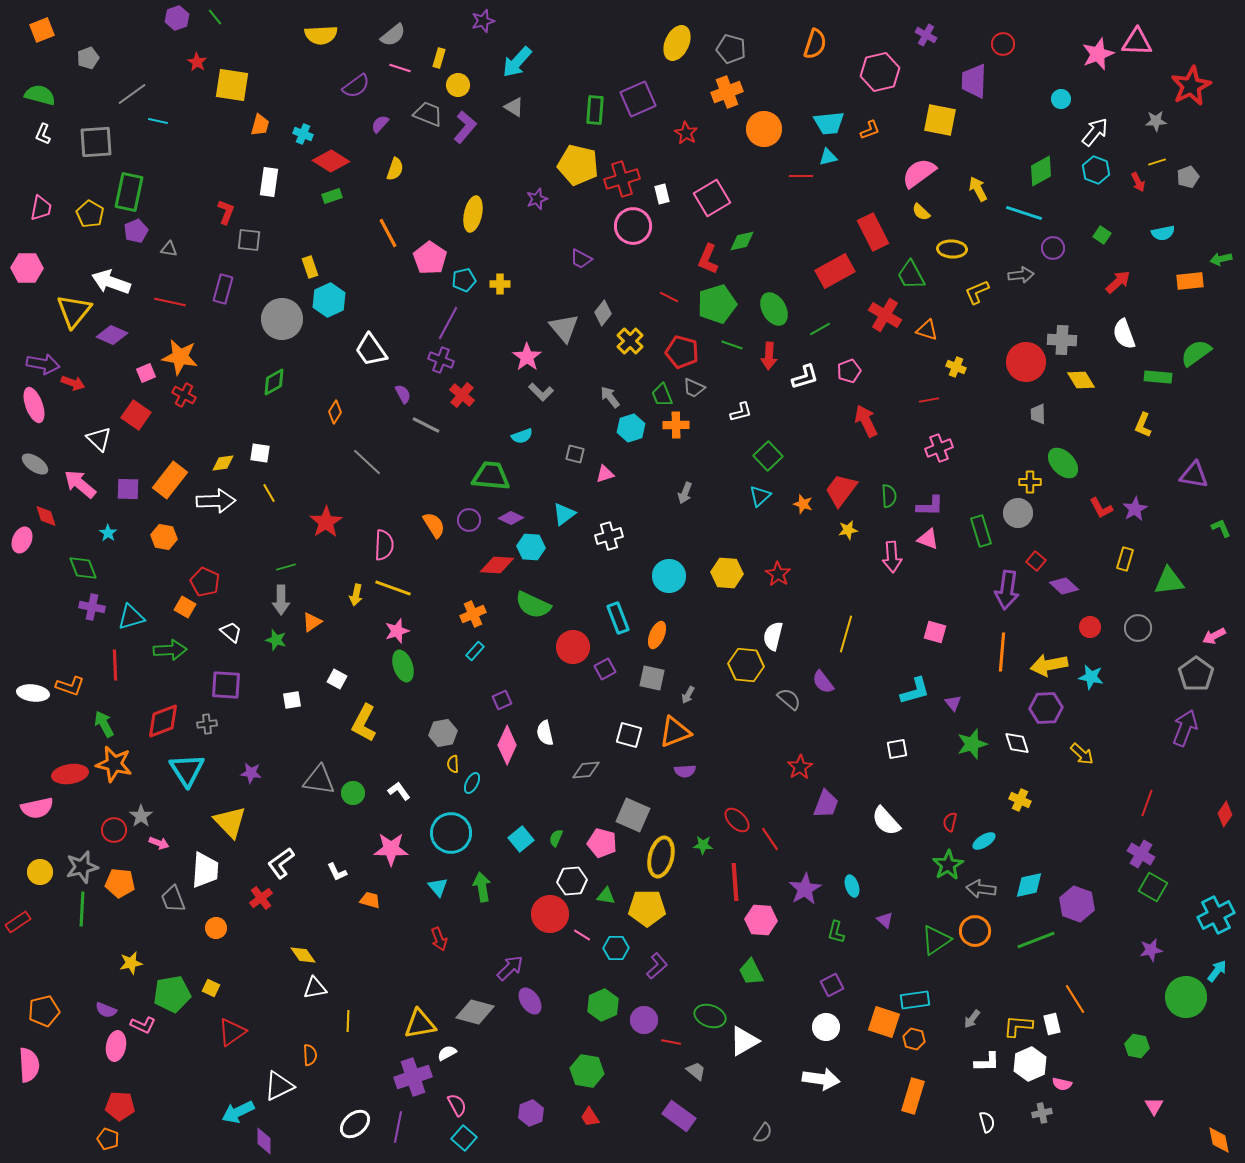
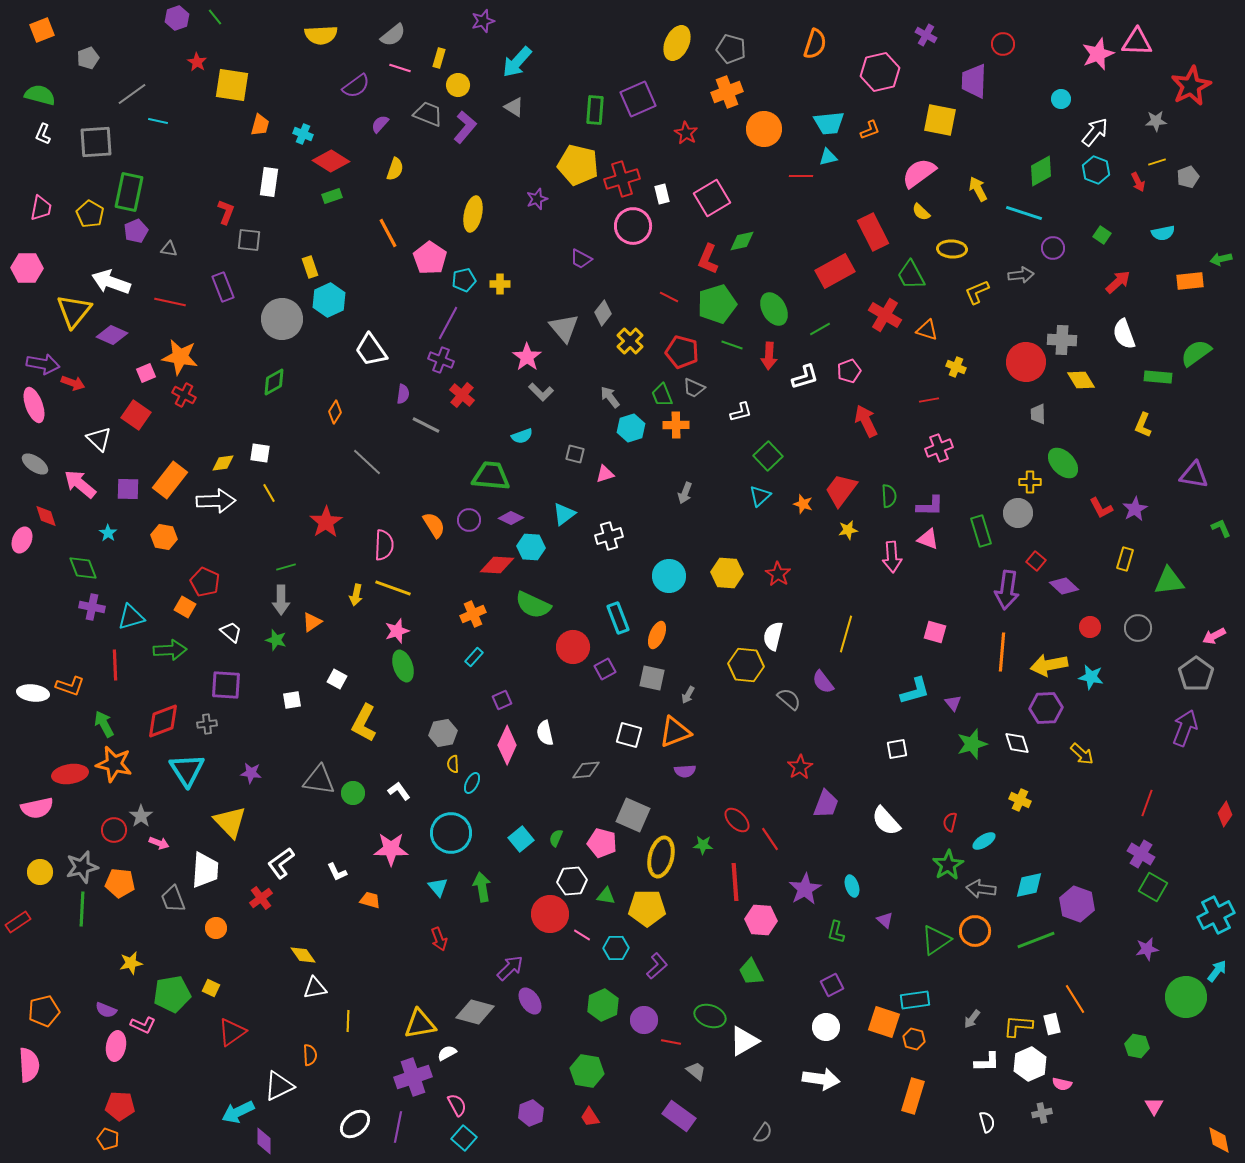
purple rectangle at (223, 289): moved 2 px up; rotated 36 degrees counterclockwise
purple semicircle at (403, 394): rotated 36 degrees clockwise
cyan rectangle at (475, 651): moved 1 px left, 6 px down
purple star at (1151, 950): moved 4 px left, 1 px up
